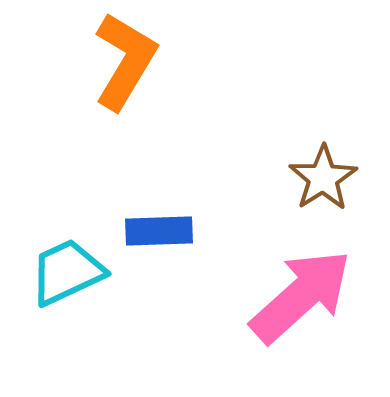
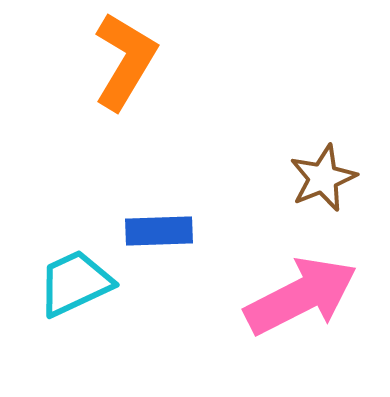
brown star: rotated 10 degrees clockwise
cyan trapezoid: moved 8 px right, 11 px down
pink arrow: rotated 15 degrees clockwise
